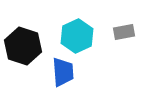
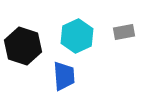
blue trapezoid: moved 1 px right, 4 px down
